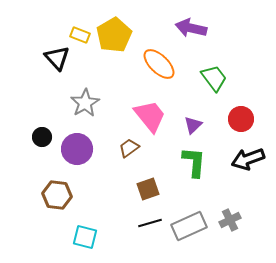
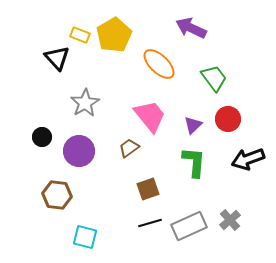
purple arrow: rotated 12 degrees clockwise
red circle: moved 13 px left
purple circle: moved 2 px right, 2 px down
gray cross: rotated 15 degrees counterclockwise
